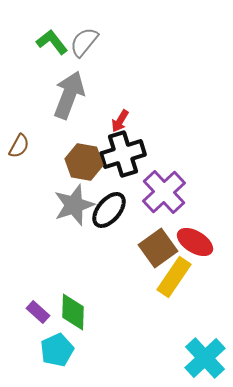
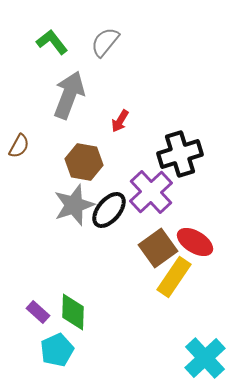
gray semicircle: moved 21 px right
black cross: moved 57 px right
purple cross: moved 13 px left
